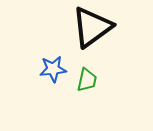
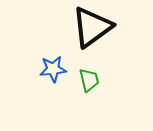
green trapezoid: moved 2 px right; rotated 25 degrees counterclockwise
